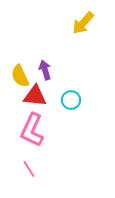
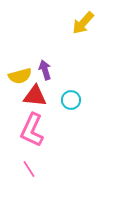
yellow semicircle: rotated 80 degrees counterclockwise
